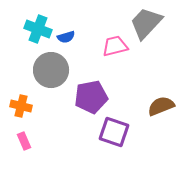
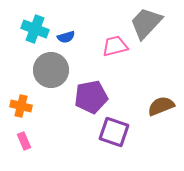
cyan cross: moved 3 px left
